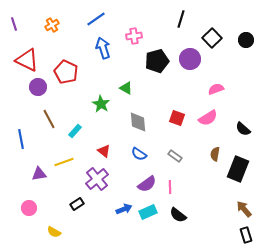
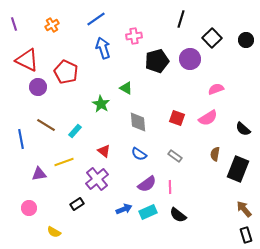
brown line at (49, 119): moved 3 px left, 6 px down; rotated 30 degrees counterclockwise
